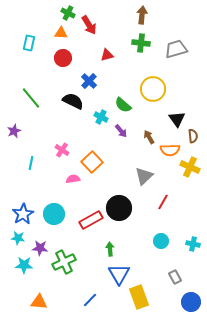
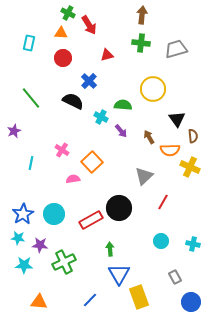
green semicircle at (123, 105): rotated 144 degrees clockwise
purple star at (40, 248): moved 3 px up
